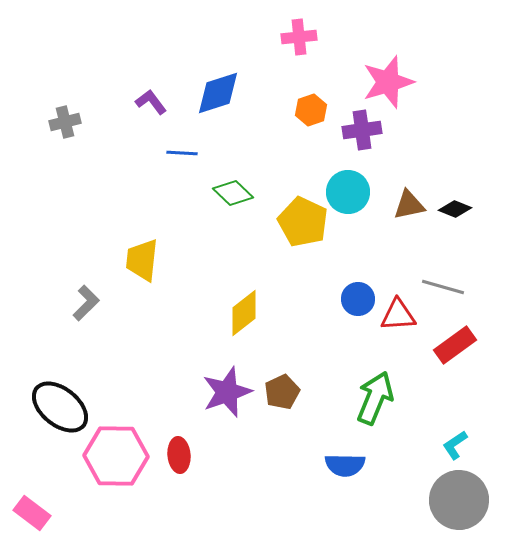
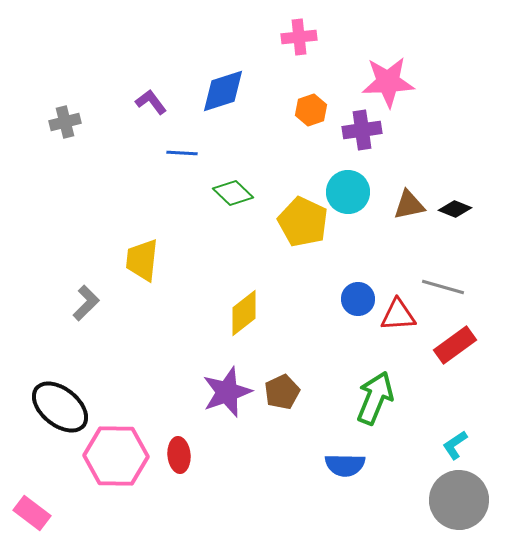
pink star: rotated 14 degrees clockwise
blue diamond: moved 5 px right, 2 px up
